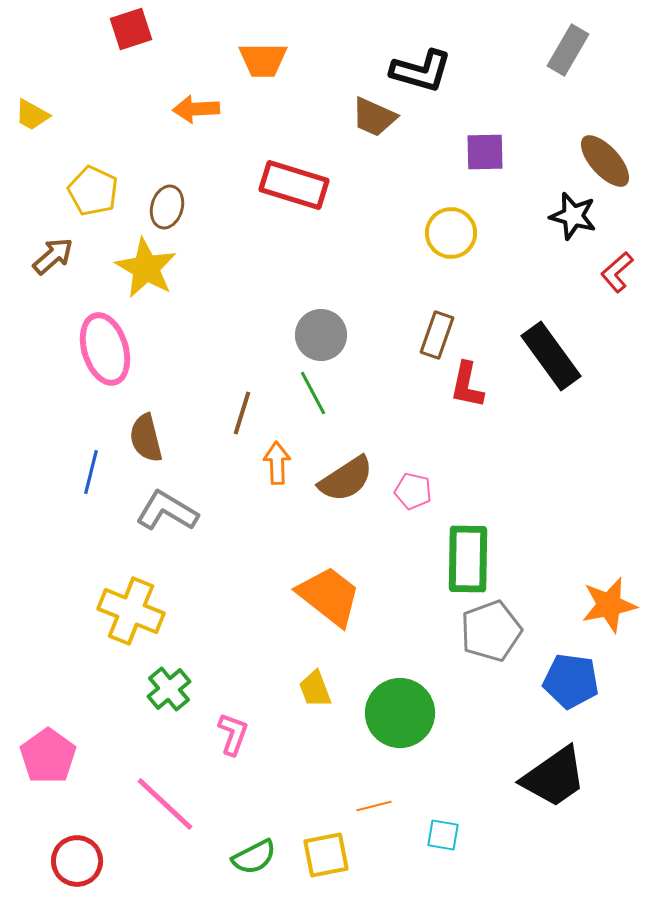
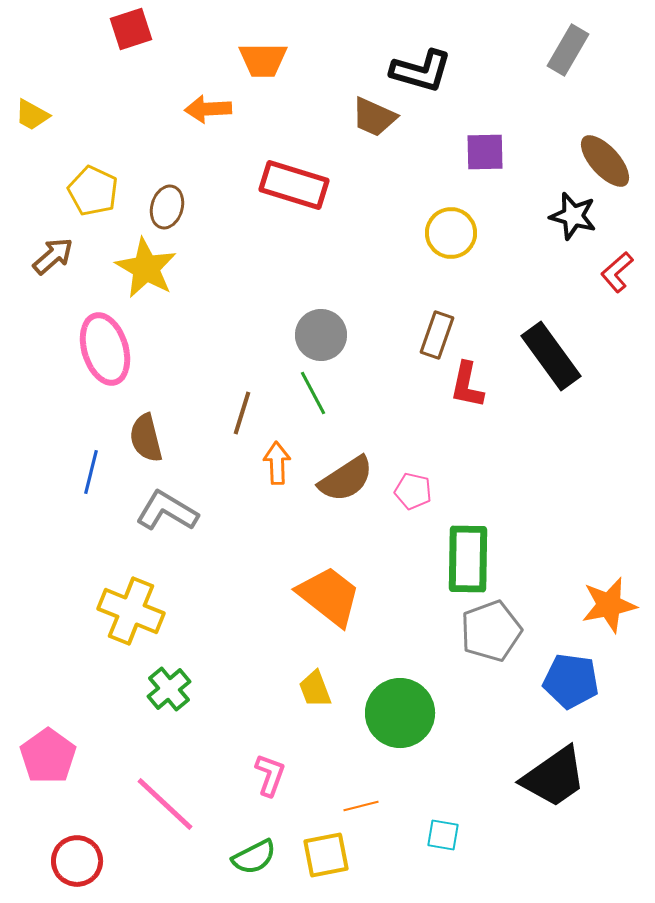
orange arrow at (196, 109): moved 12 px right
pink L-shape at (233, 734): moved 37 px right, 41 px down
orange line at (374, 806): moved 13 px left
